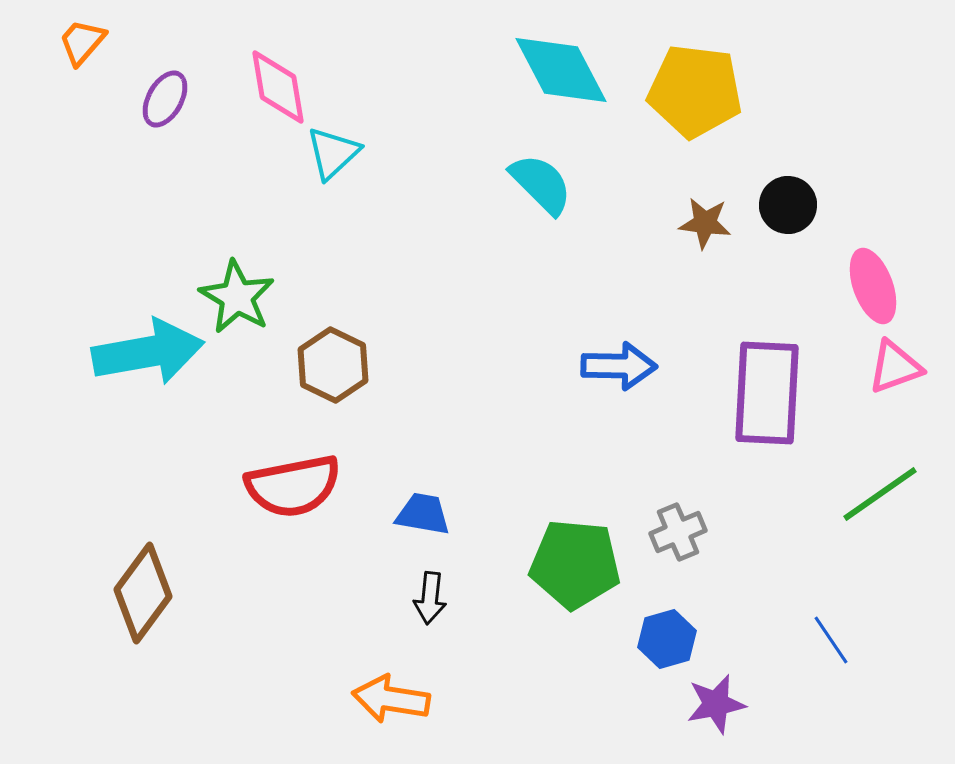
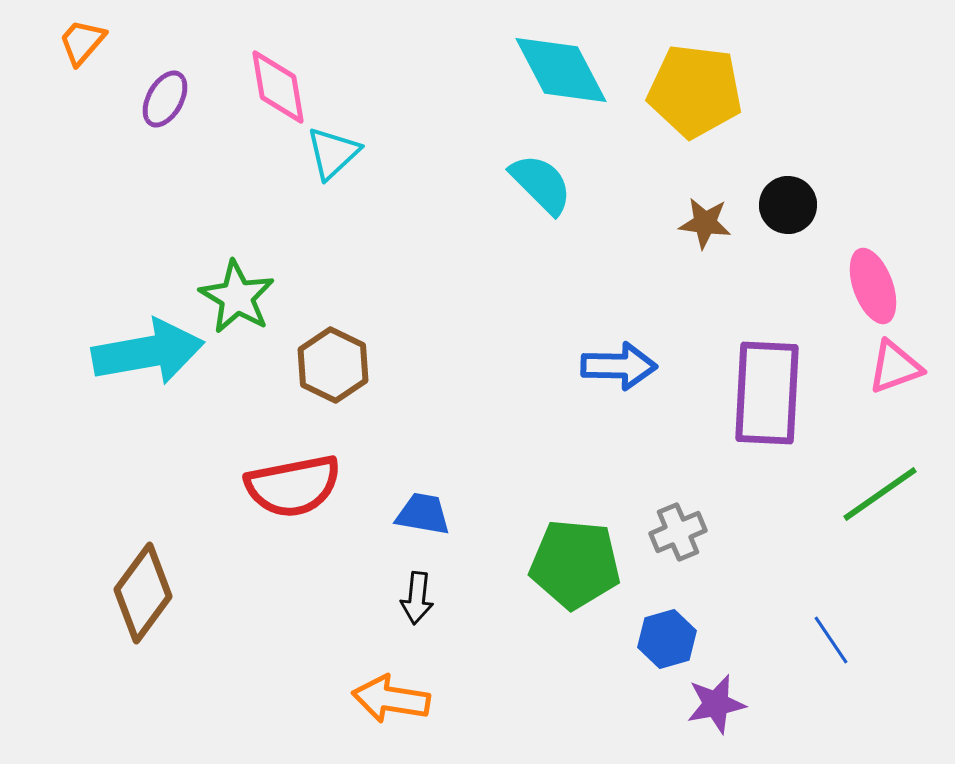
black arrow: moved 13 px left
